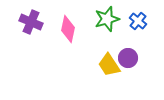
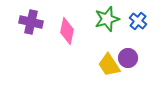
purple cross: rotated 10 degrees counterclockwise
pink diamond: moved 1 px left, 2 px down
